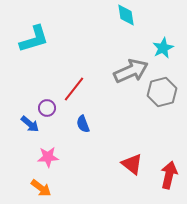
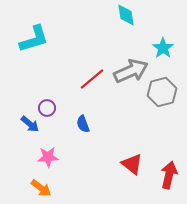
cyan star: rotated 10 degrees counterclockwise
red line: moved 18 px right, 10 px up; rotated 12 degrees clockwise
